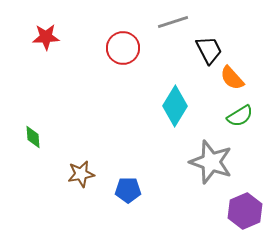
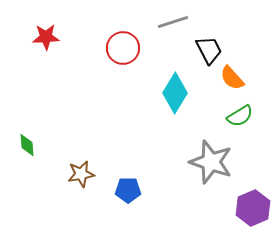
cyan diamond: moved 13 px up
green diamond: moved 6 px left, 8 px down
purple hexagon: moved 8 px right, 3 px up
